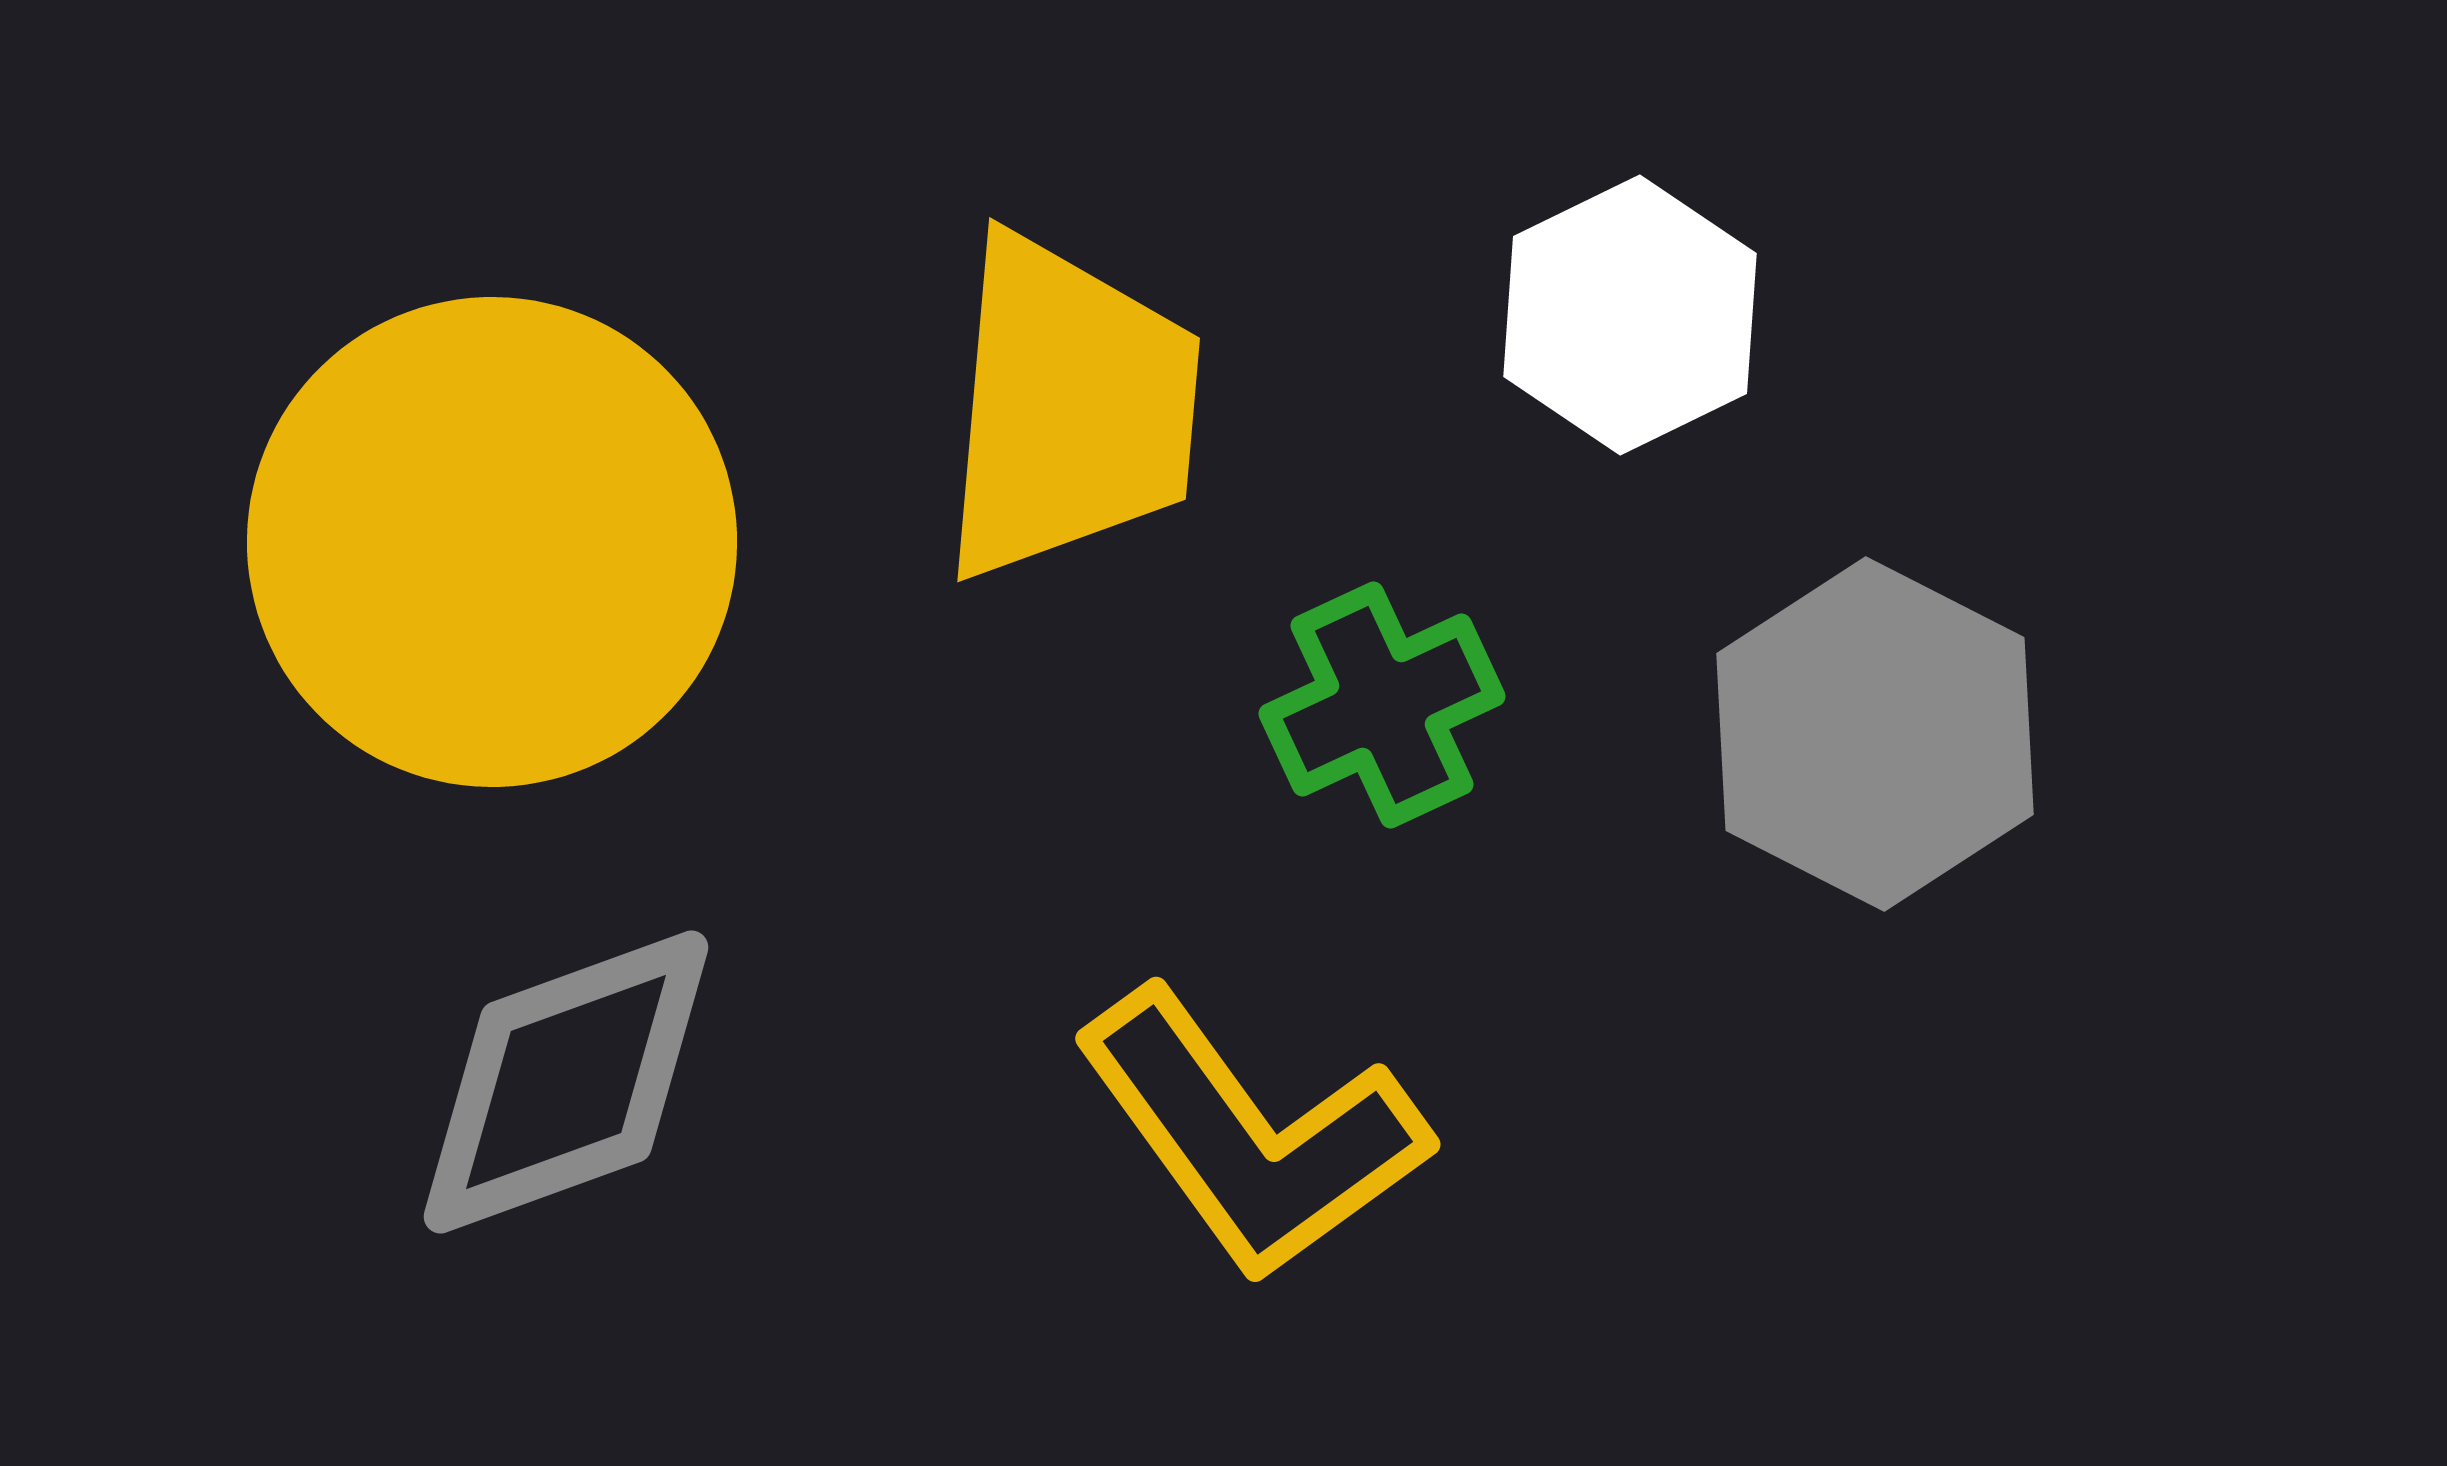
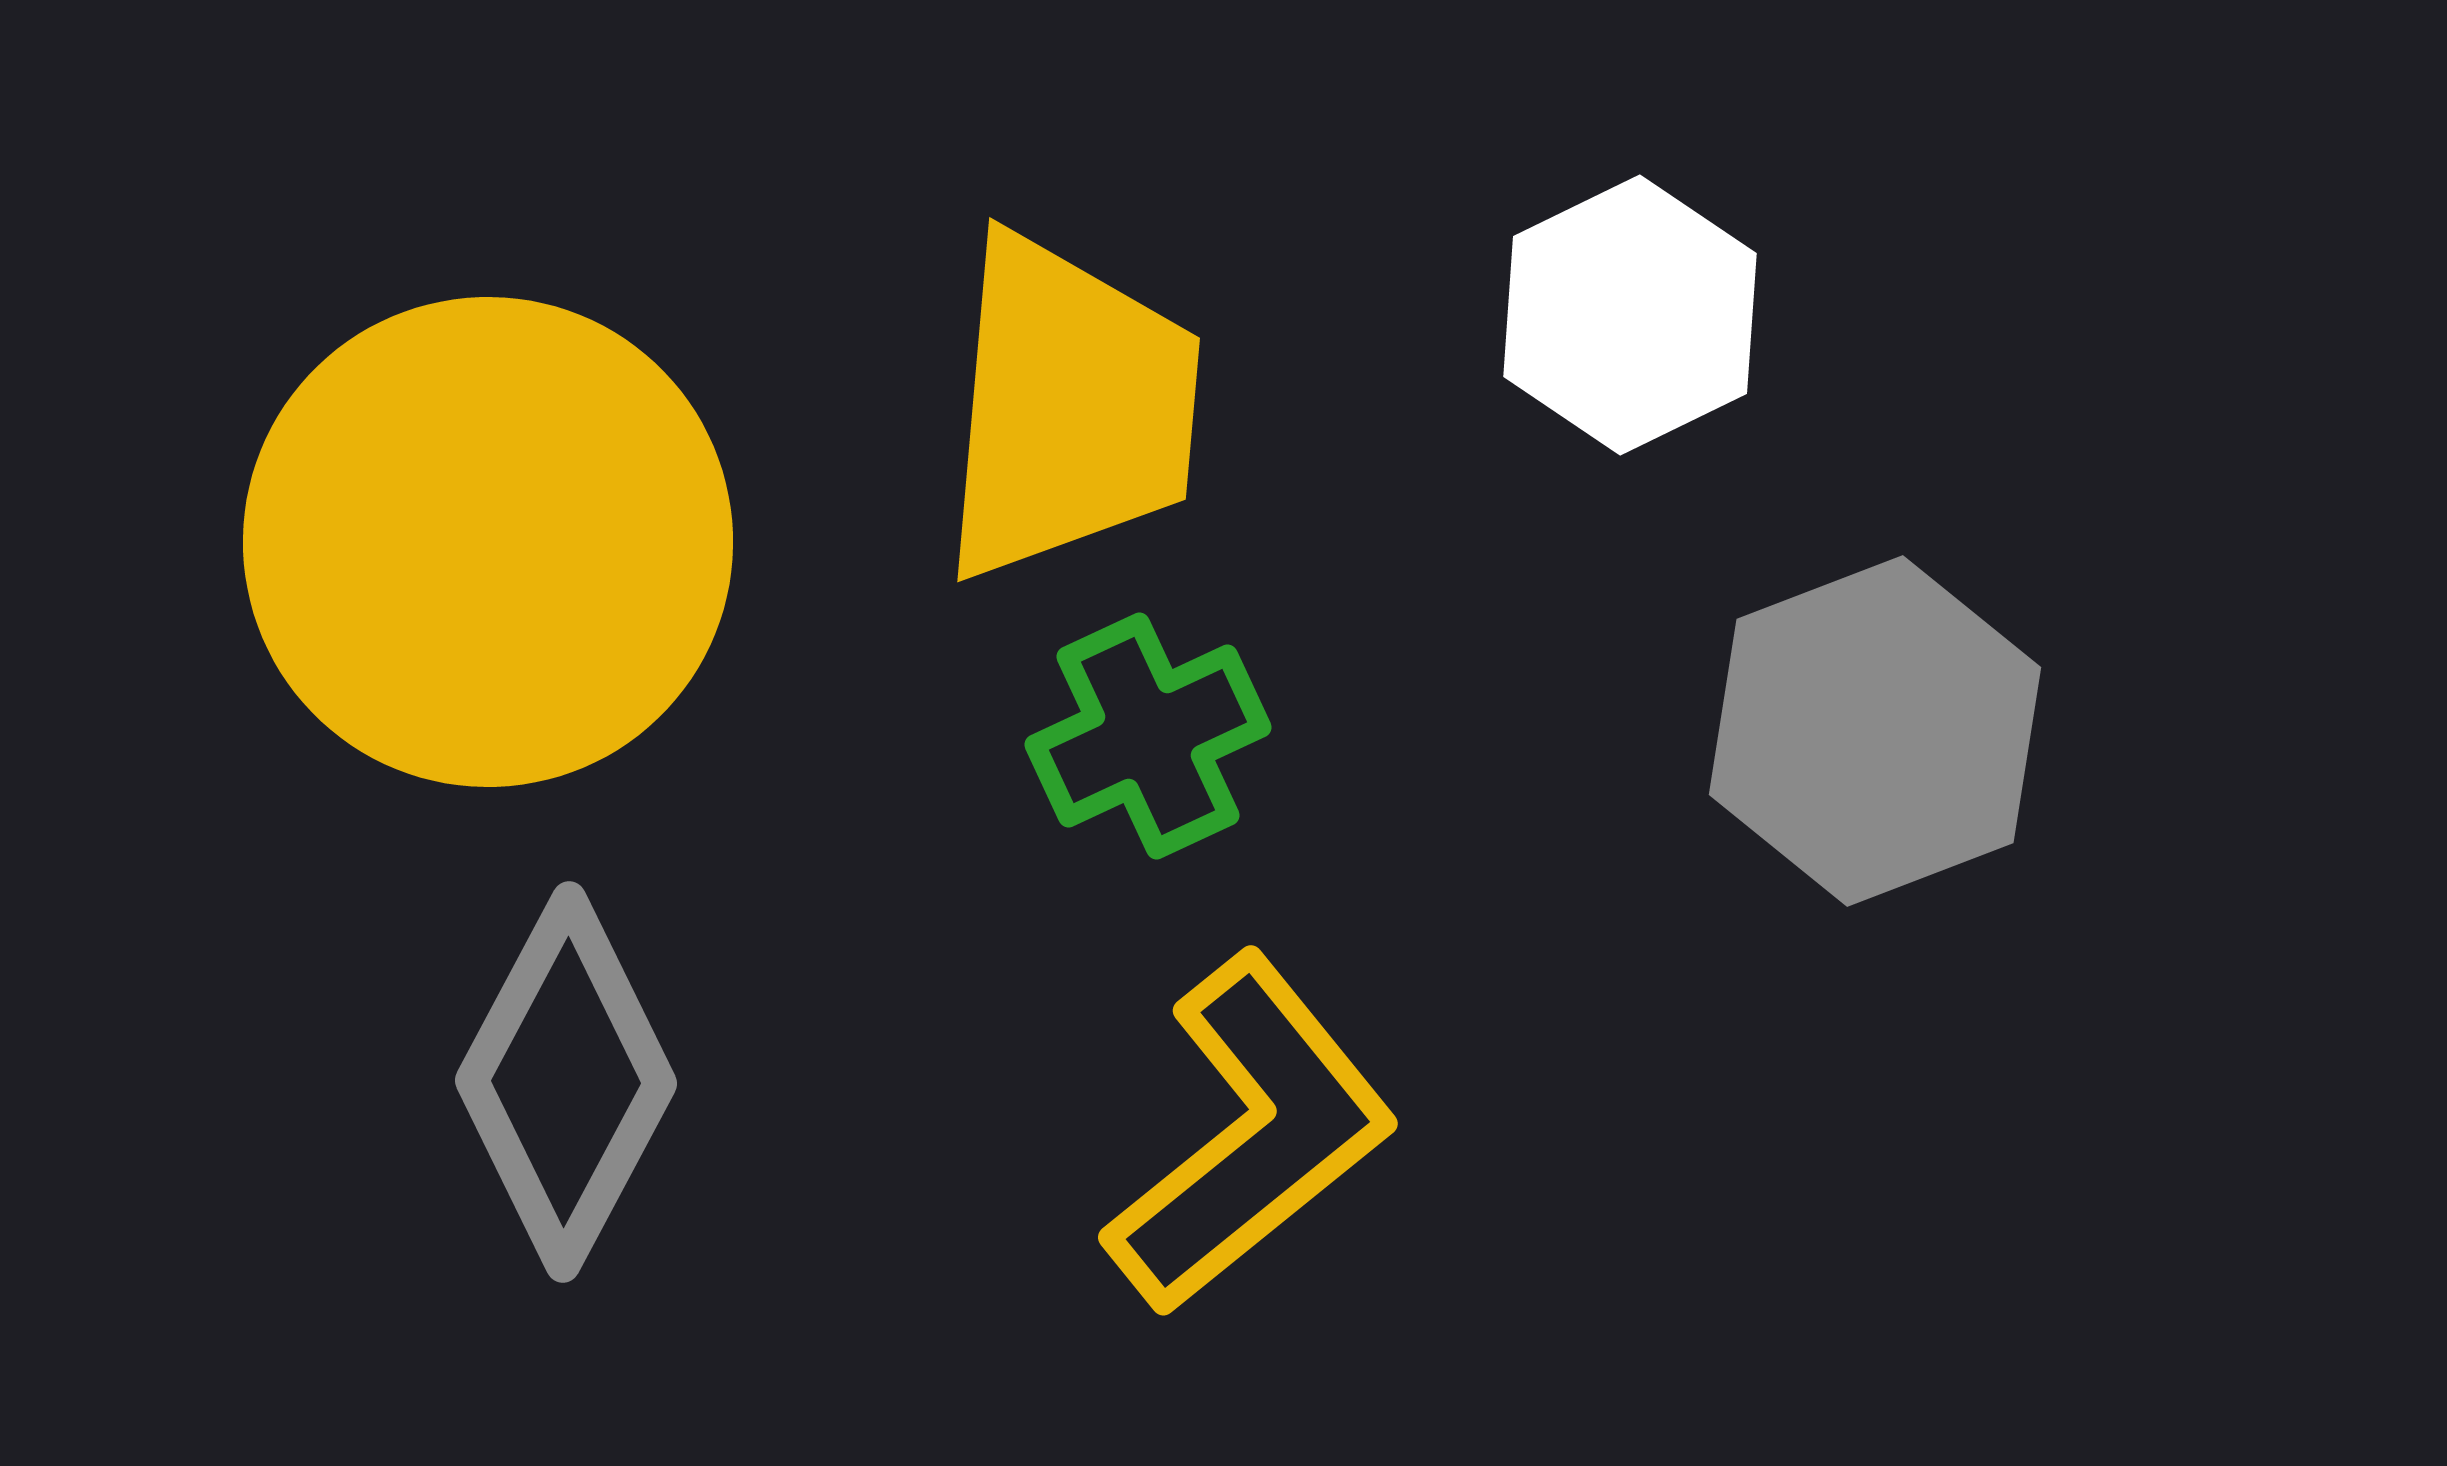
yellow circle: moved 4 px left
green cross: moved 234 px left, 31 px down
gray hexagon: moved 3 px up; rotated 12 degrees clockwise
gray diamond: rotated 42 degrees counterclockwise
yellow L-shape: rotated 93 degrees counterclockwise
